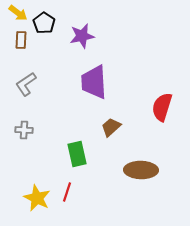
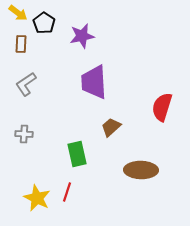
brown rectangle: moved 4 px down
gray cross: moved 4 px down
